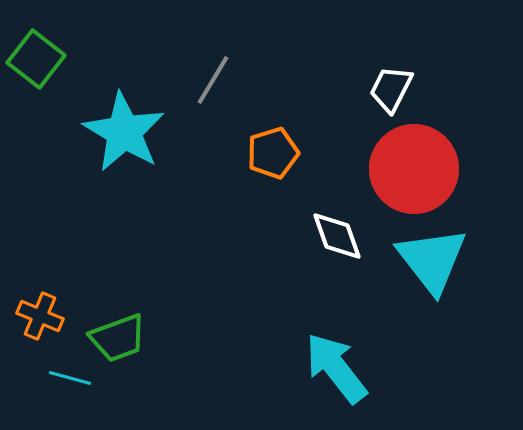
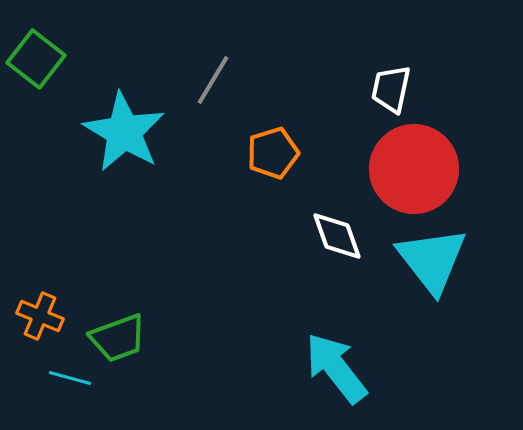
white trapezoid: rotated 15 degrees counterclockwise
